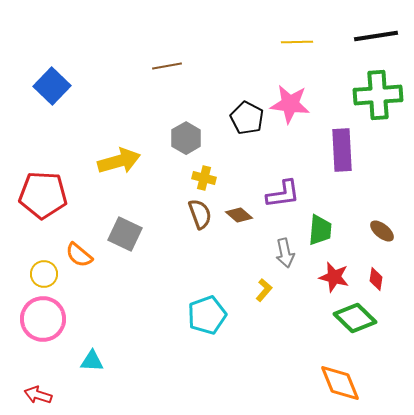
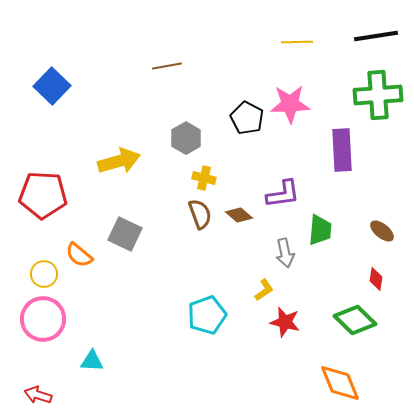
pink star: rotated 9 degrees counterclockwise
red star: moved 49 px left, 45 px down
yellow L-shape: rotated 15 degrees clockwise
green diamond: moved 2 px down
